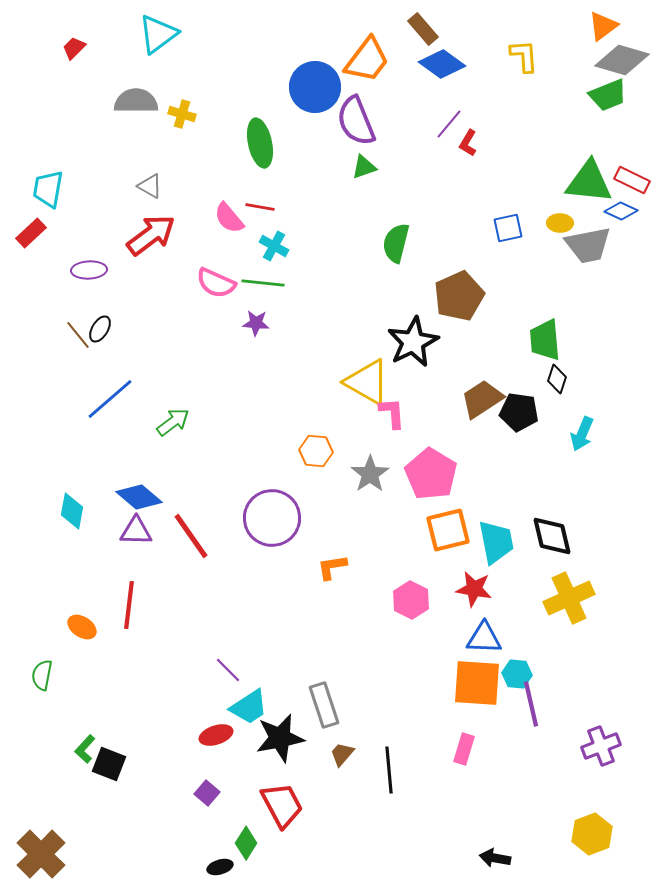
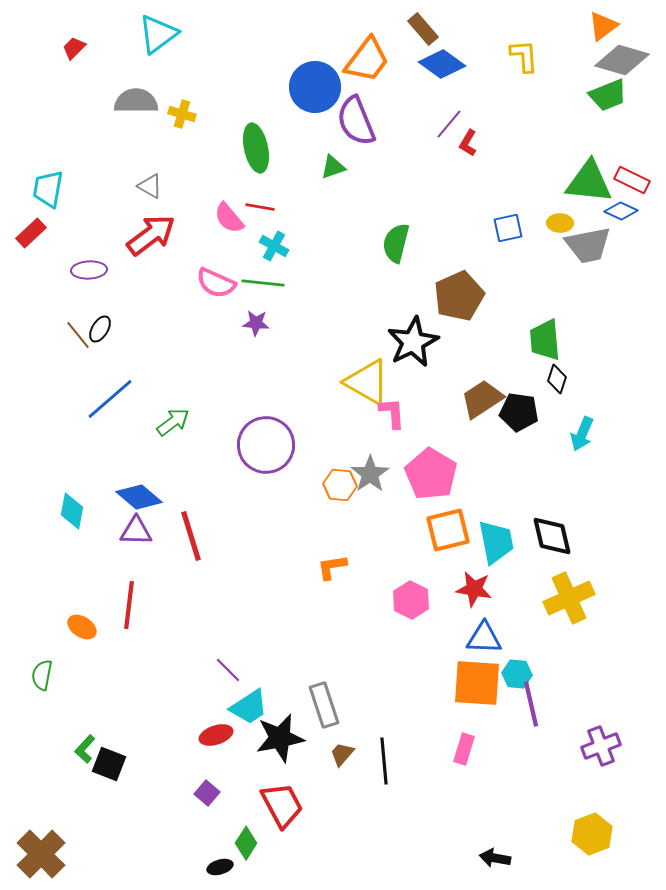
green ellipse at (260, 143): moved 4 px left, 5 px down
green triangle at (364, 167): moved 31 px left
orange hexagon at (316, 451): moved 24 px right, 34 px down
purple circle at (272, 518): moved 6 px left, 73 px up
red line at (191, 536): rotated 18 degrees clockwise
black line at (389, 770): moved 5 px left, 9 px up
